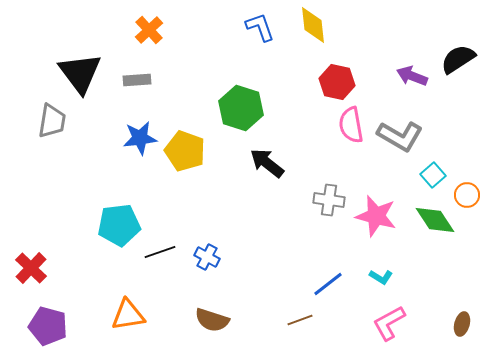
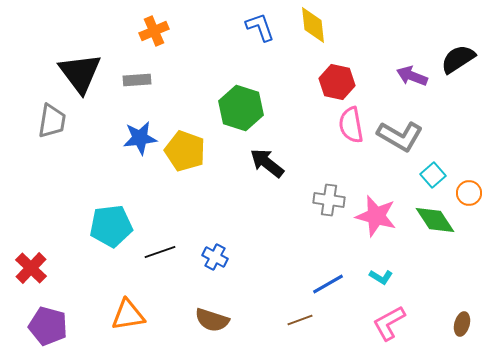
orange cross: moved 5 px right, 1 px down; rotated 20 degrees clockwise
orange circle: moved 2 px right, 2 px up
cyan pentagon: moved 8 px left, 1 px down
blue cross: moved 8 px right
blue line: rotated 8 degrees clockwise
